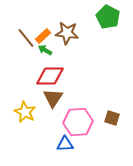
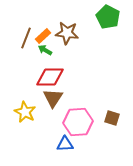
brown line: rotated 60 degrees clockwise
red diamond: moved 1 px down
